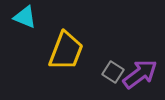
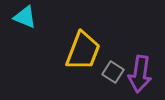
yellow trapezoid: moved 17 px right
purple arrow: rotated 135 degrees clockwise
